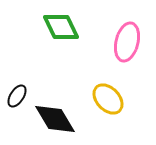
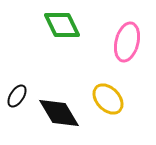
green diamond: moved 1 px right, 2 px up
black diamond: moved 4 px right, 6 px up
